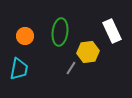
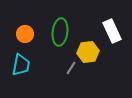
orange circle: moved 2 px up
cyan trapezoid: moved 2 px right, 4 px up
